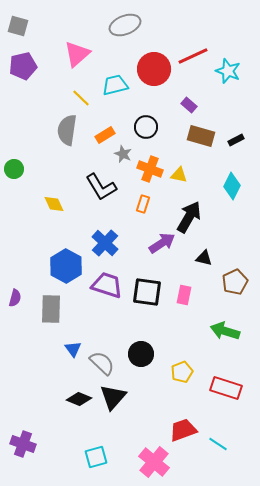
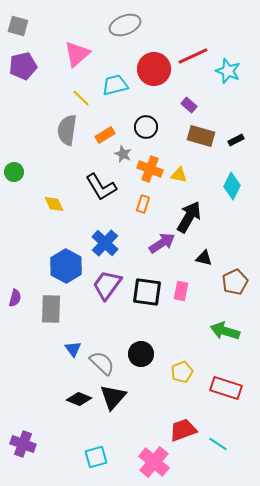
green circle at (14, 169): moved 3 px down
purple trapezoid at (107, 285): rotated 72 degrees counterclockwise
pink rectangle at (184, 295): moved 3 px left, 4 px up
